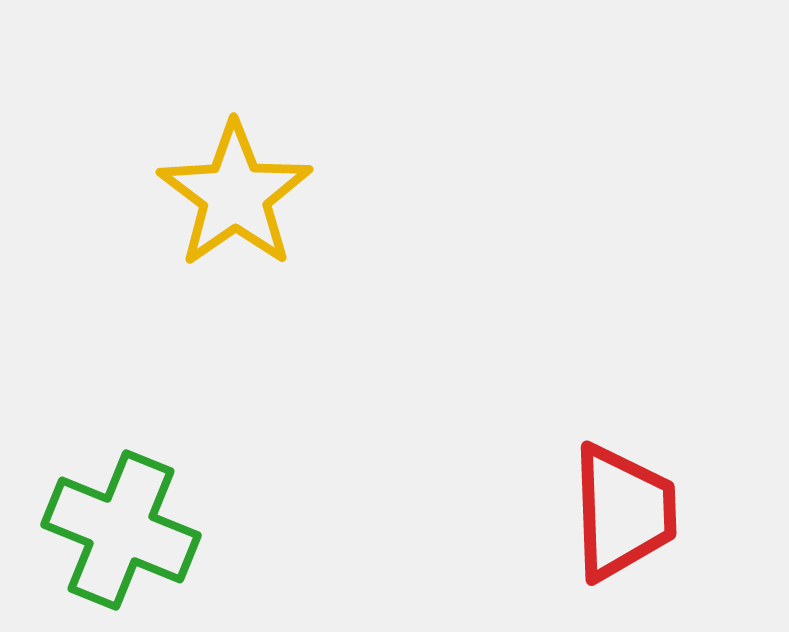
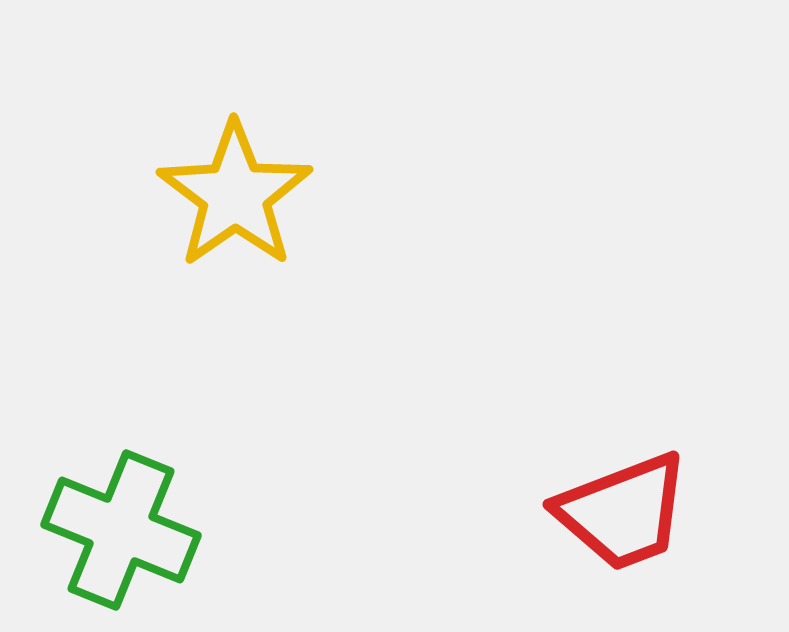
red trapezoid: rotated 71 degrees clockwise
